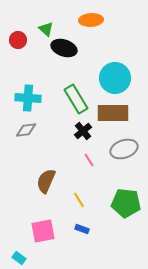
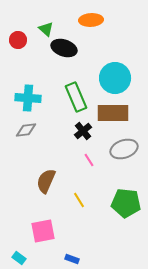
green rectangle: moved 2 px up; rotated 8 degrees clockwise
blue rectangle: moved 10 px left, 30 px down
